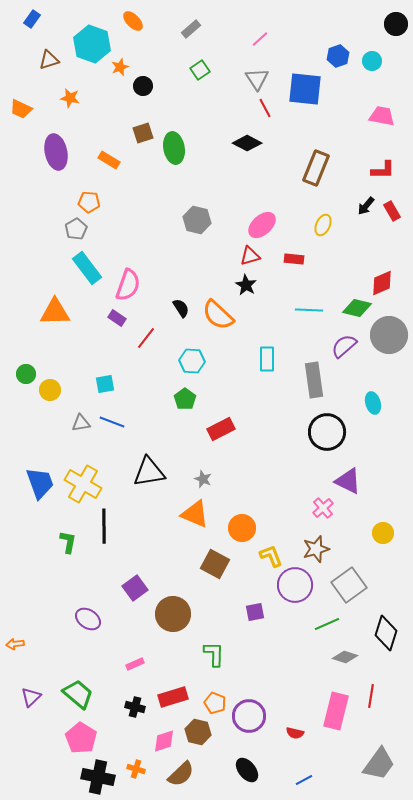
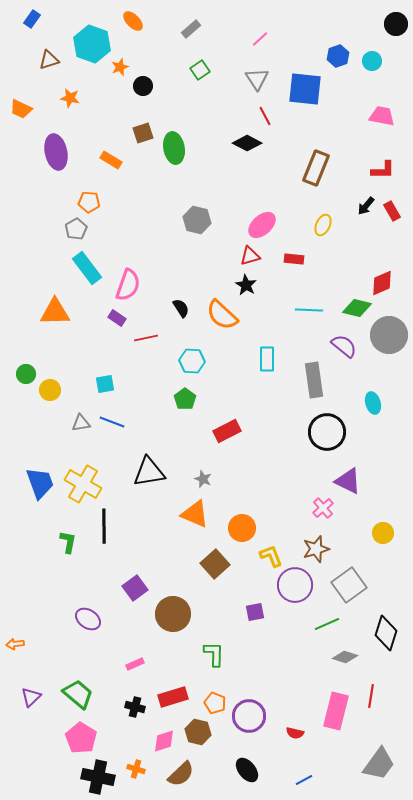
red line at (265, 108): moved 8 px down
orange rectangle at (109, 160): moved 2 px right
orange semicircle at (218, 315): moved 4 px right
red line at (146, 338): rotated 40 degrees clockwise
purple semicircle at (344, 346): rotated 80 degrees clockwise
red rectangle at (221, 429): moved 6 px right, 2 px down
brown square at (215, 564): rotated 20 degrees clockwise
